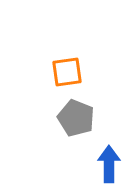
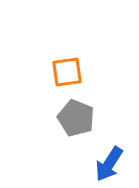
blue arrow: rotated 147 degrees counterclockwise
